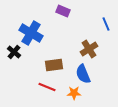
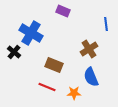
blue line: rotated 16 degrees clockwise
brown rectangle: rotated 30 degrees clockwise
blue semicircle: moved 8 px right, 3 px down
